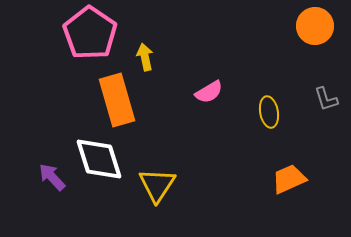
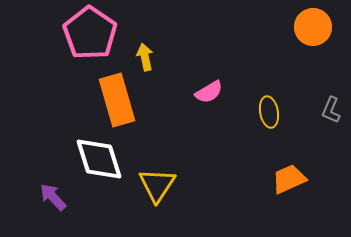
orange circle: moved 2 px left, 1 px down
gray L-shape: moved 5 px right, 11 px down; rotated 40 degrees clockwise
purple arrow: moved 1 px right, 20 px down
